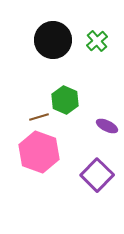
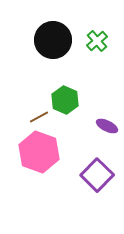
brown line: rotated 12 degrees counterclockwise
